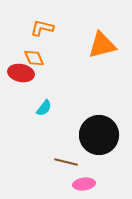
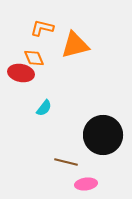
orange triangle: moved 27 px left
black circle: moved 4 px right
pink ellipse: moved 2 px right
